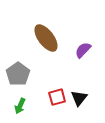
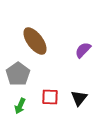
brown ellipse: moved 11 px left, 3 px down
red square: moved 7 px left; rotated 18 degrees clockwise
